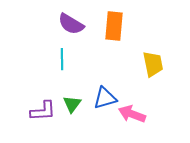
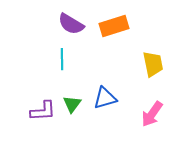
orange rectangle: rotated 68 degrees clockwise
pink arrow: moved 20 px right; rotated 76 degrees counterclockwise
